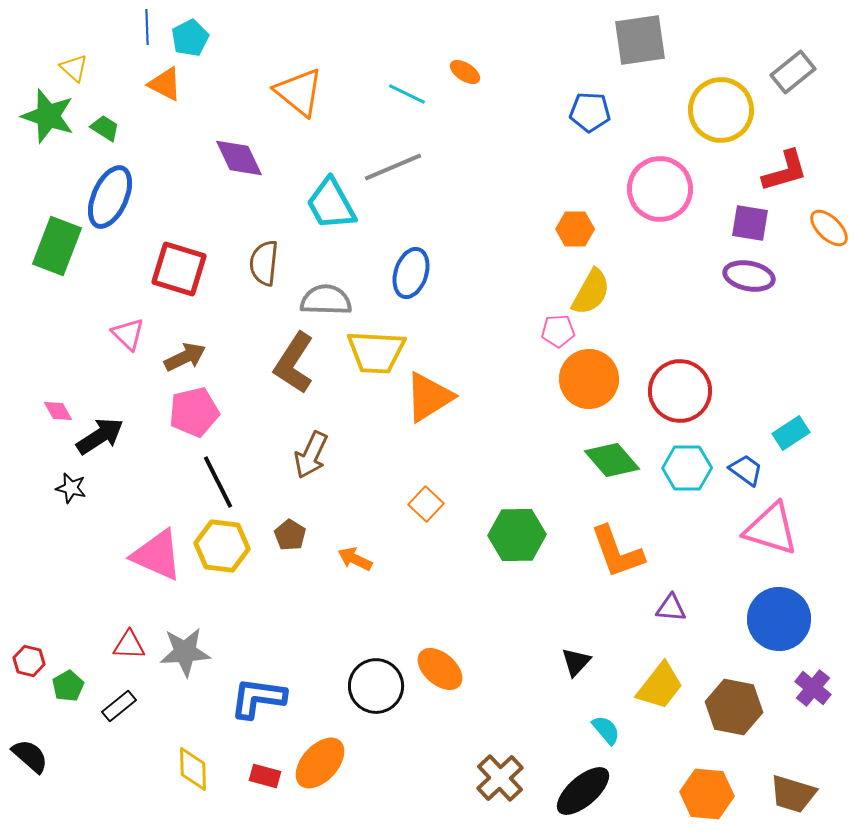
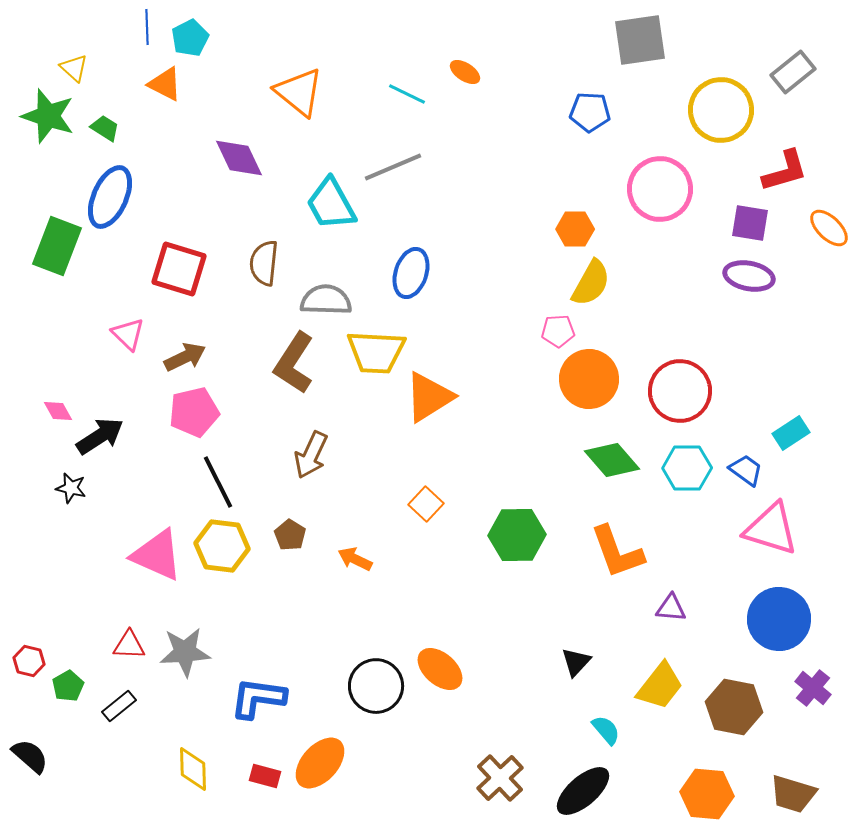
yellow semicircle at (591, 292): moved 9 px up
